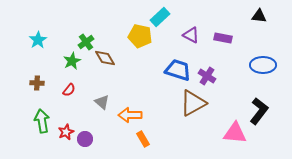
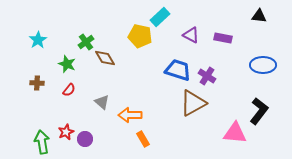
green star: moved 5 px left, 3 px down; rotated 24 degrees counterclockwise
green arrow: moved 21 px down
